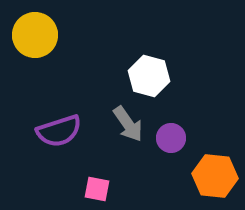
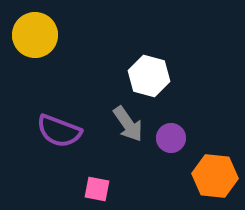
purple semicircle: rotated 39 degrees clockwise
